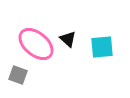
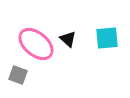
cyan square: moved 5 px right, 9 px up
